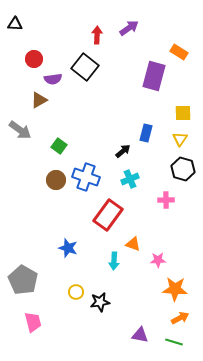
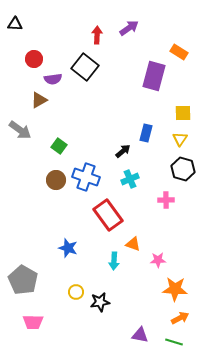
red rectangle: rotated 72 degrees counterclockwise
pink trapezoid: rotated 105 degrees clockwise
